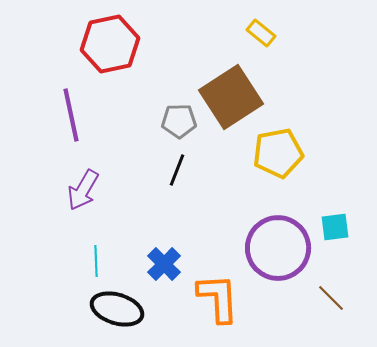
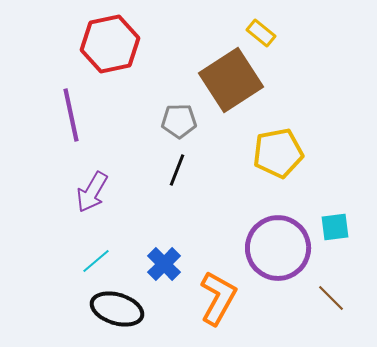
brown square: moved 17 px up
purple arrow: moved 9 px right, 2 px down
cyan line: rotated 52 degrees clockwise
orange L-shape: rotated 32 degrees clockwise
